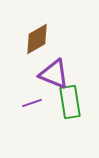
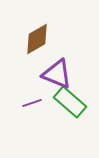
purple triangle: moved 3 px right
green rectangle: rotated 40 degrees counterclockwise
